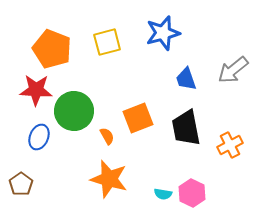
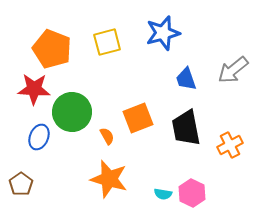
red star: moved 2 px left, 1 px up
green circle: moved 2 px left, 1 px down
